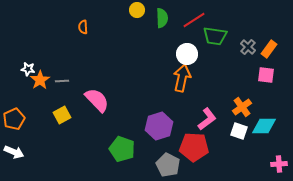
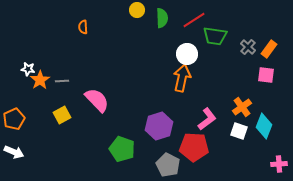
cyan diamond: rotated 70 degrees counterclockwise
